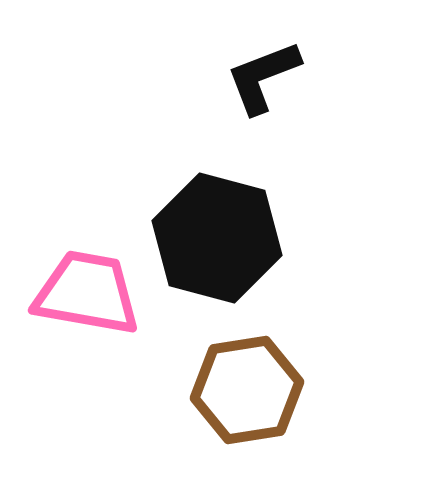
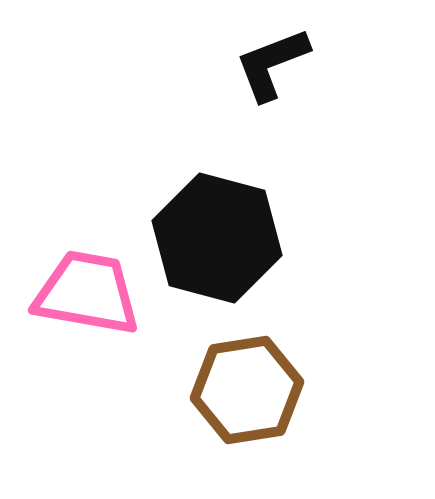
black L-shape: moved 9 px right, 13 px up
